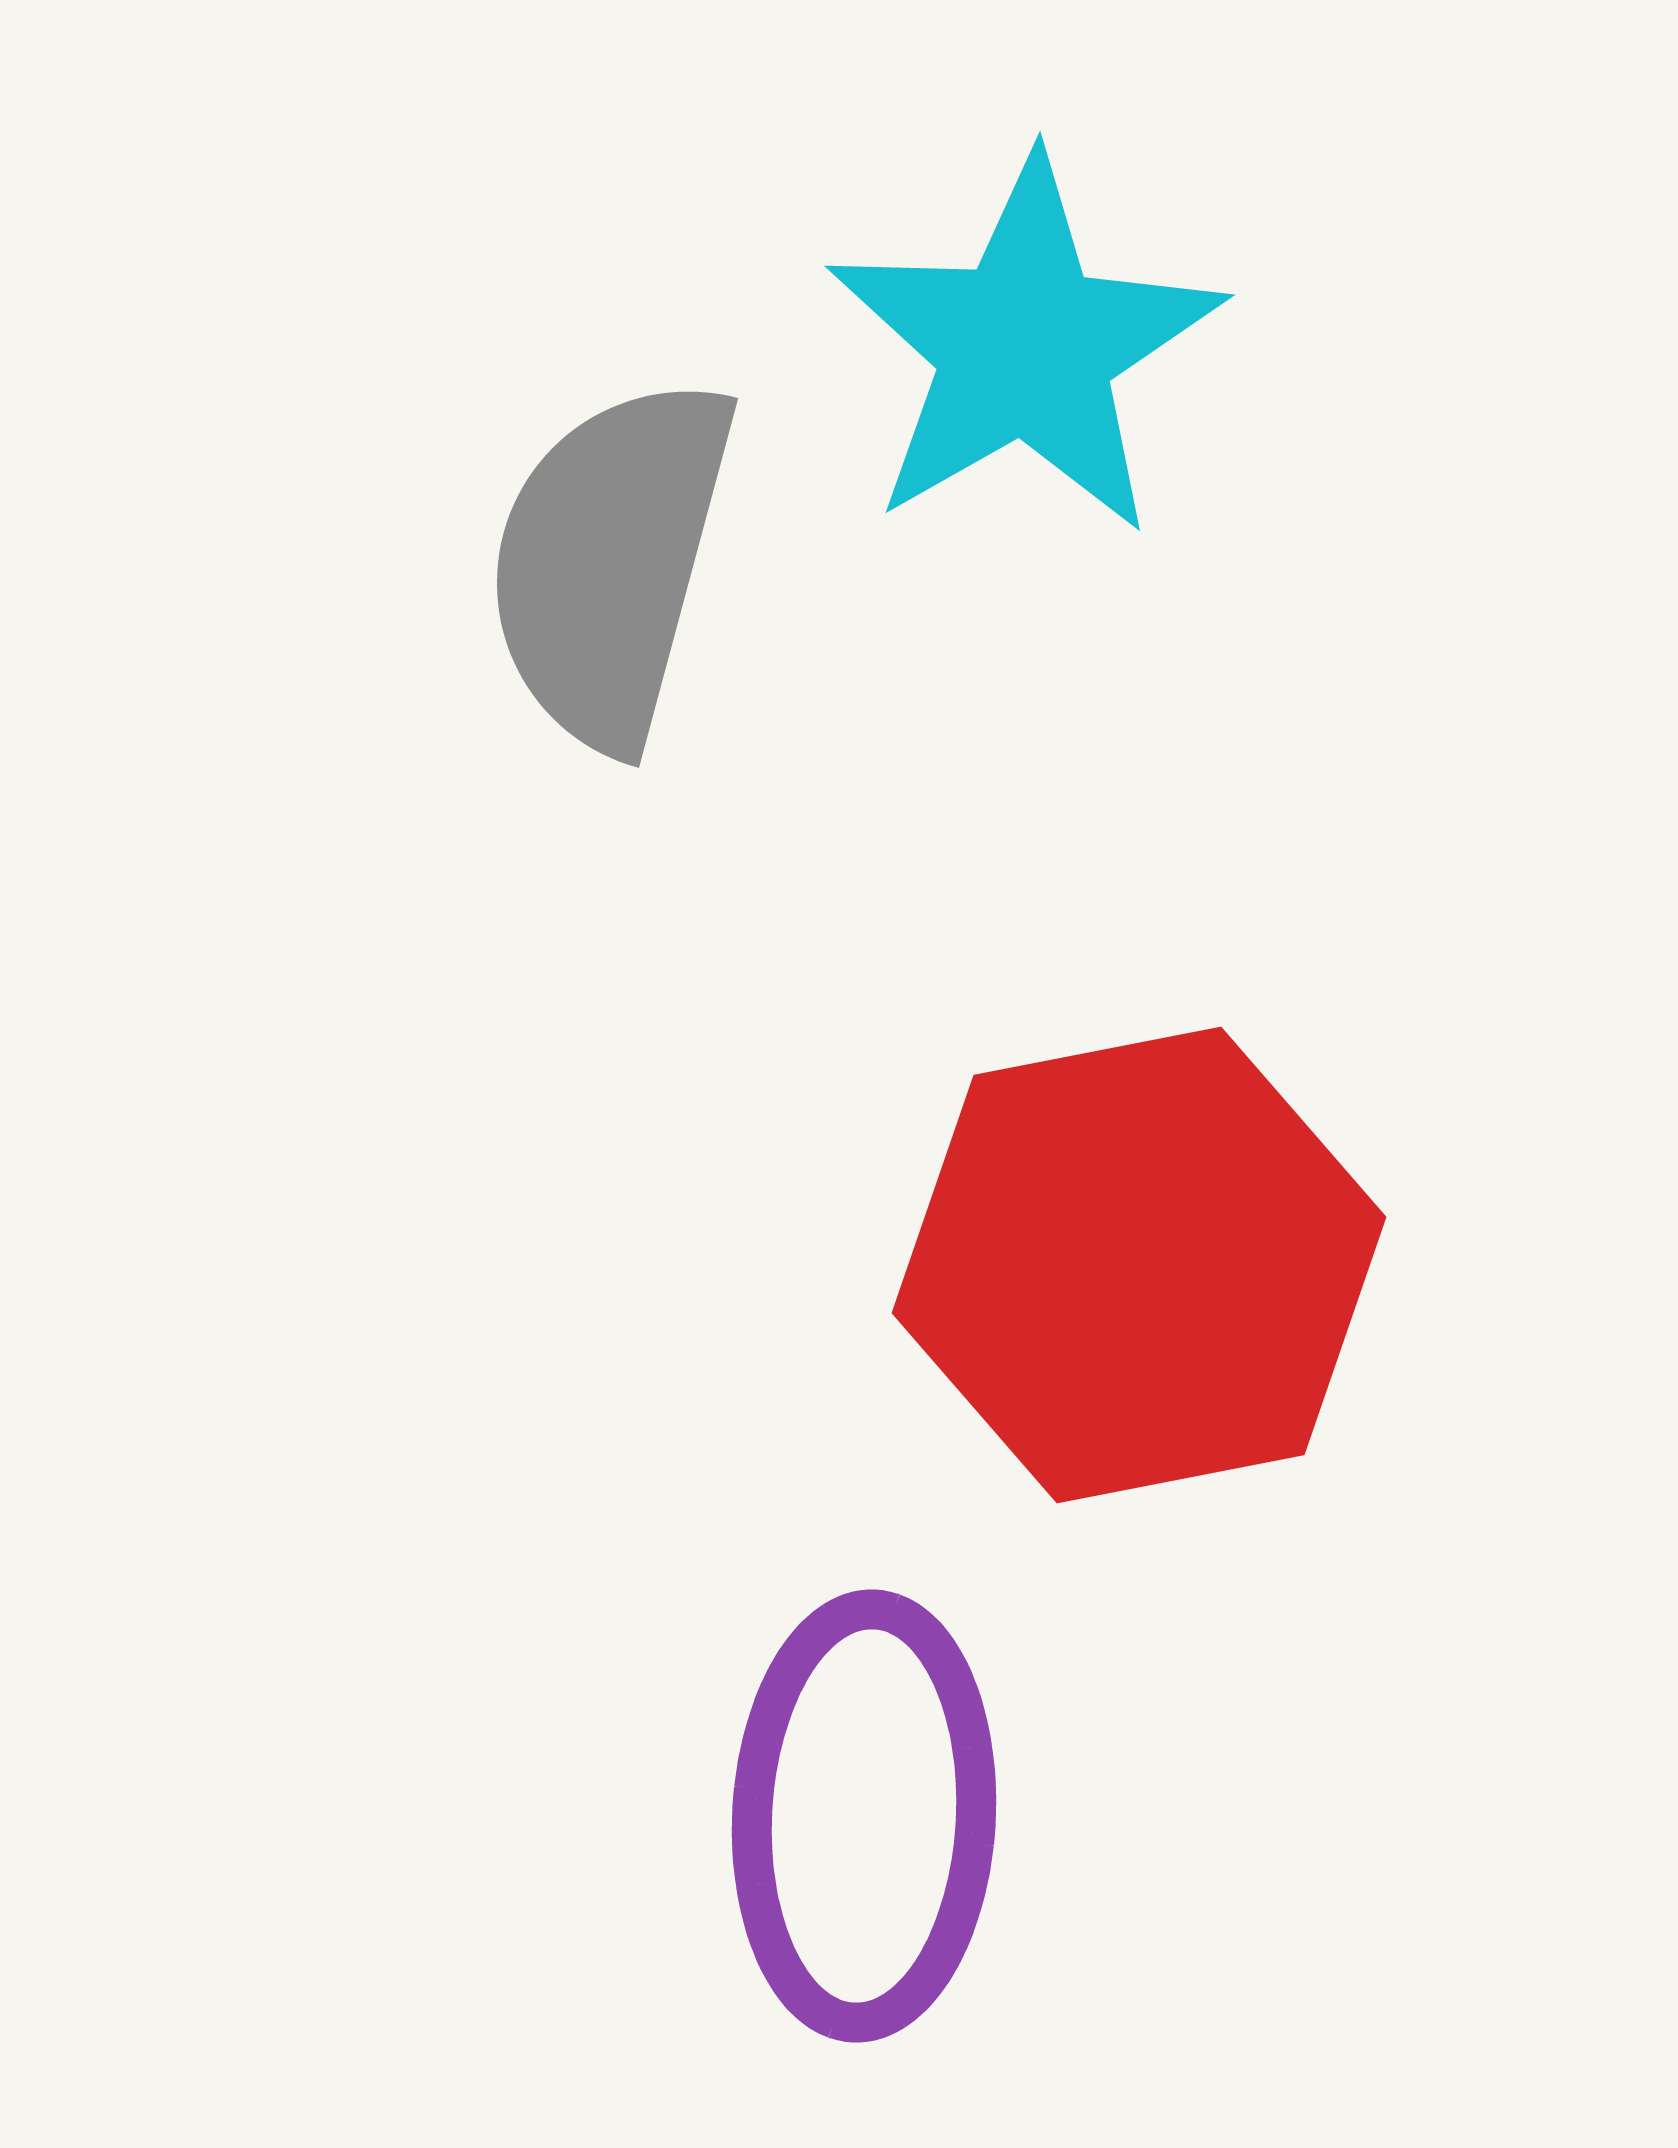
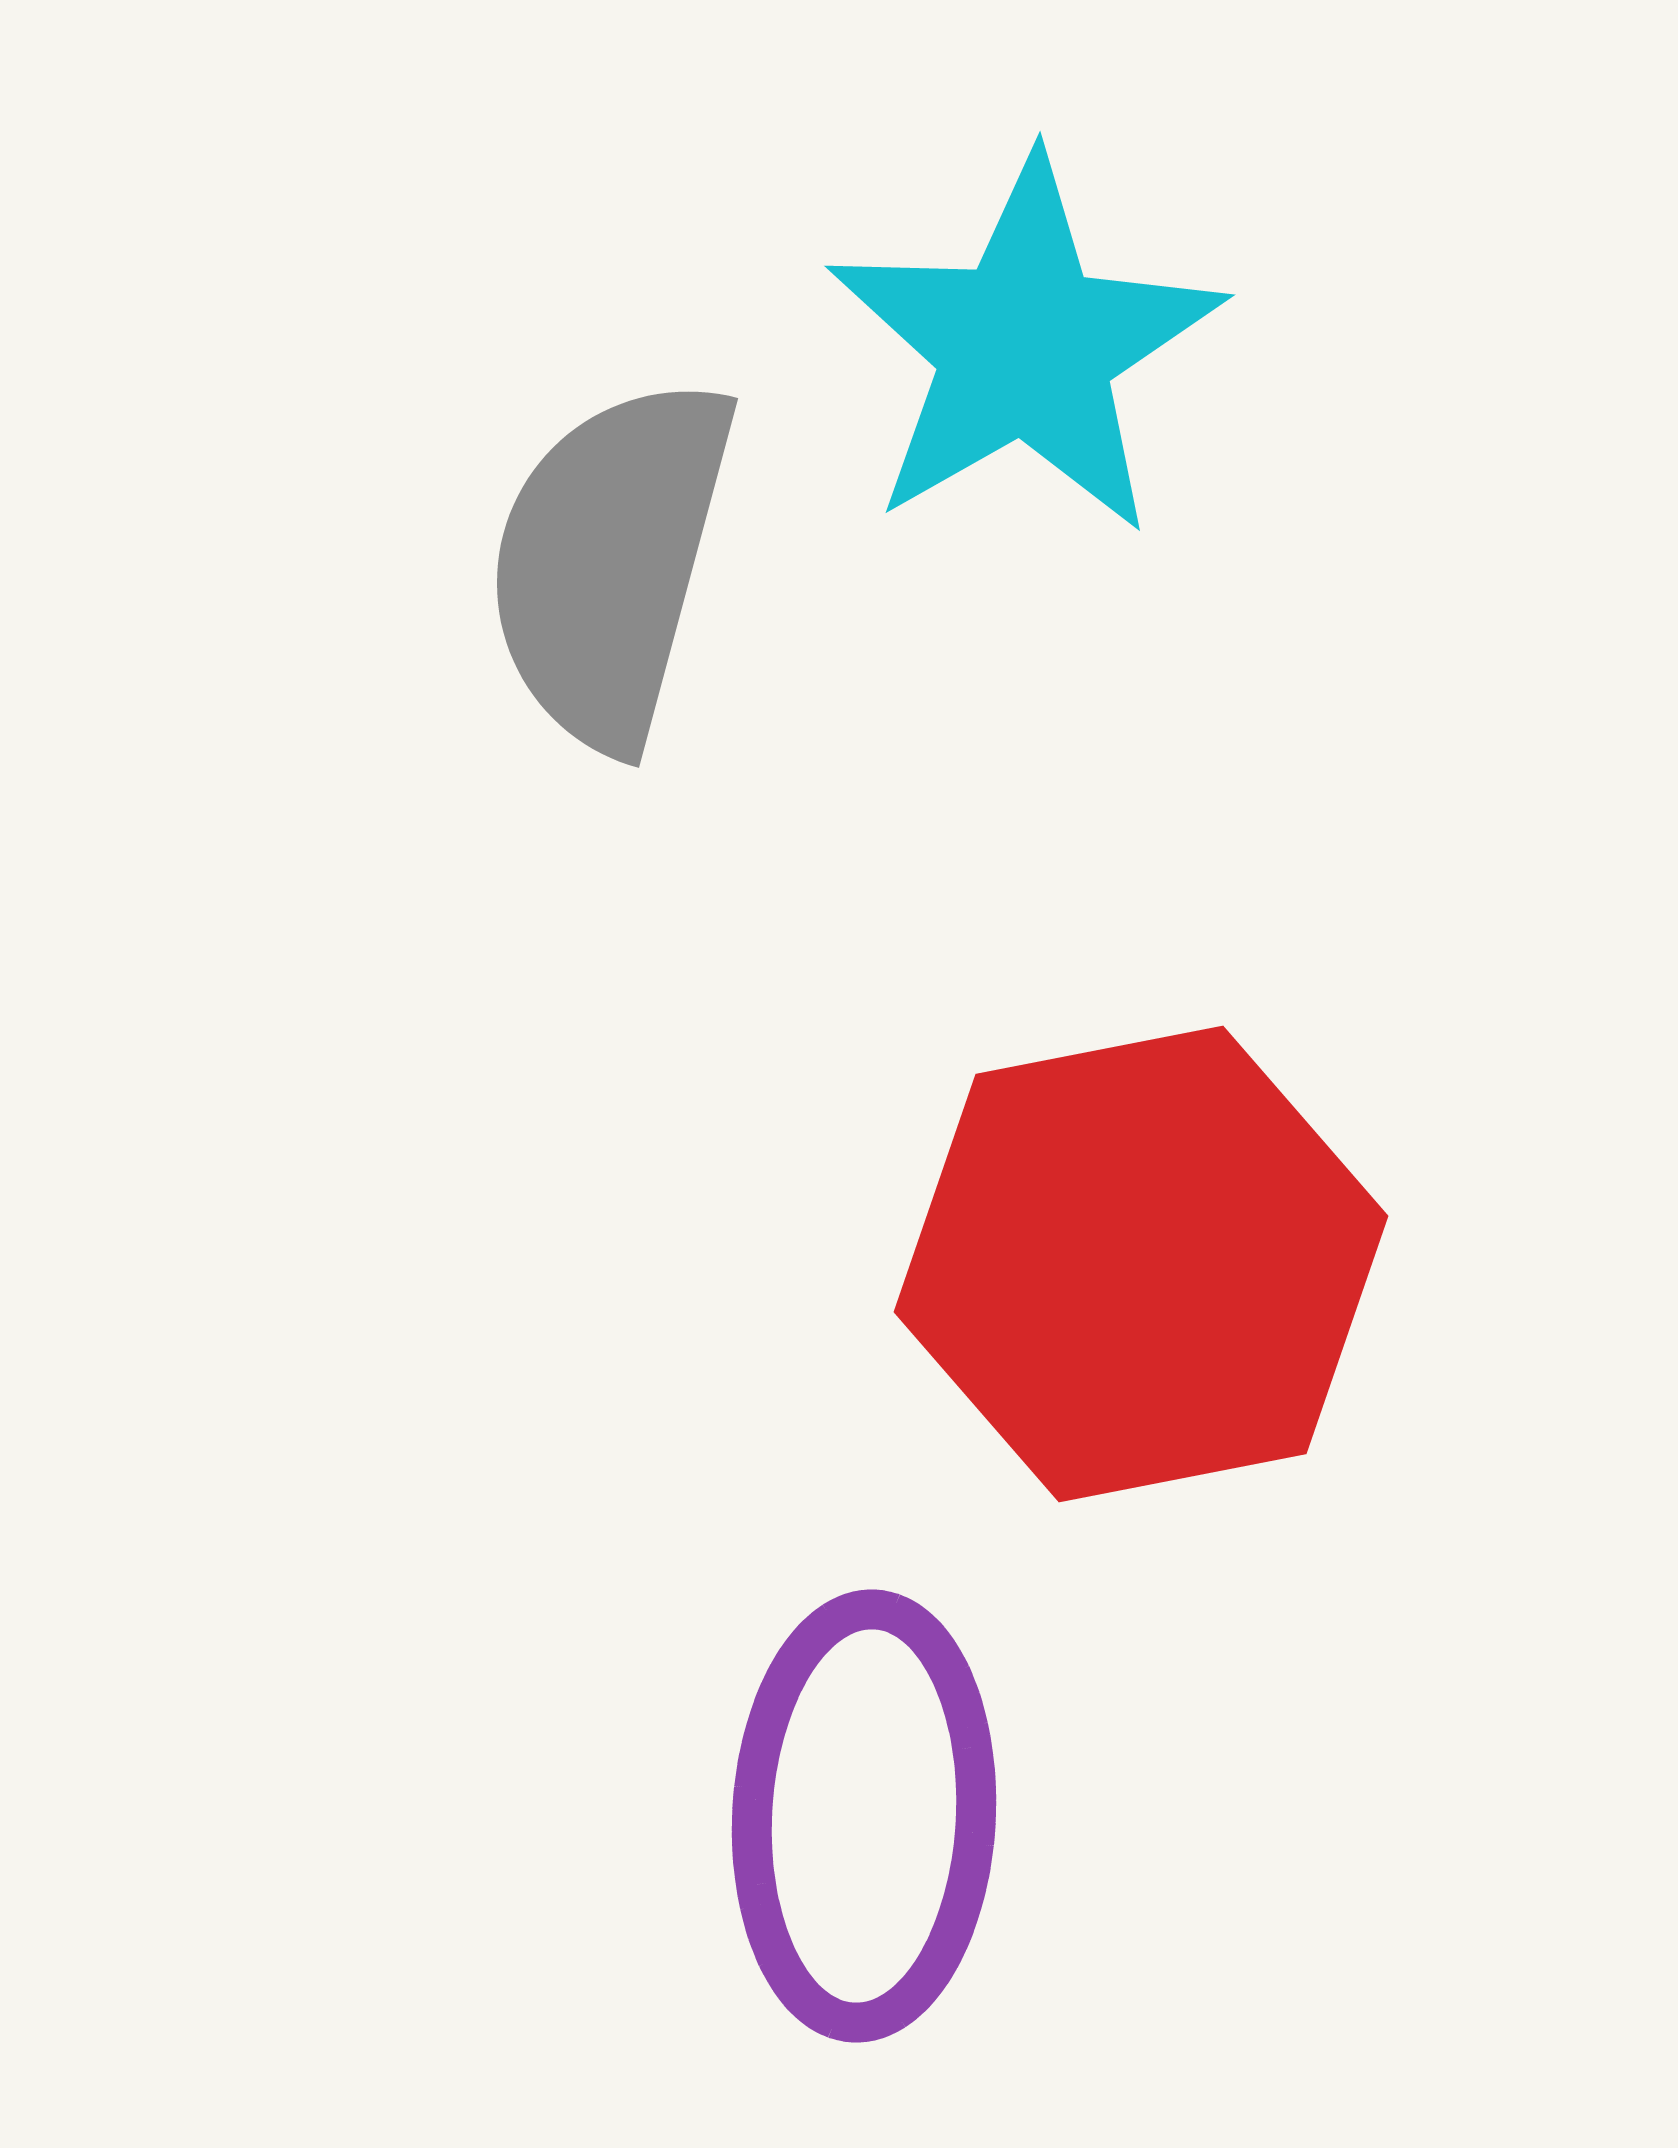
red hexagon: moved 2 px right, 1 px up
